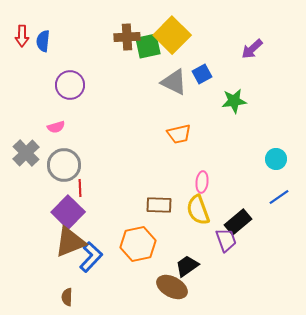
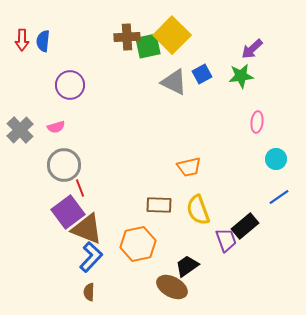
red arrow: moved 4 px down
green star: moved 7 px right, 25 px up
orange trapezoid: moved 10 px right, 33 px down
gray cross: moved 6 px left, 23 px up
pink ellipse: moved 55 px right, 60 px up
red line: rotated 18 degrees counterclockwise
purple square: rotated 8 degrees clockwise
black rectangle: moved 7 px right, 4 px down
brown triangle: moved 17 px right, 13 px up; rotated 44 degrees clockwise
brown semicircle: moved 22 px right, 5 px up
